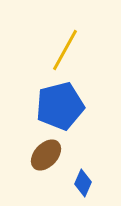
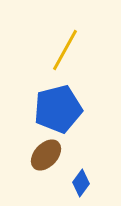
blue pentagon: moved 2 px left, 3 px down
blue diamond: moved 2 px left; rotated 12 degrees clockwise
